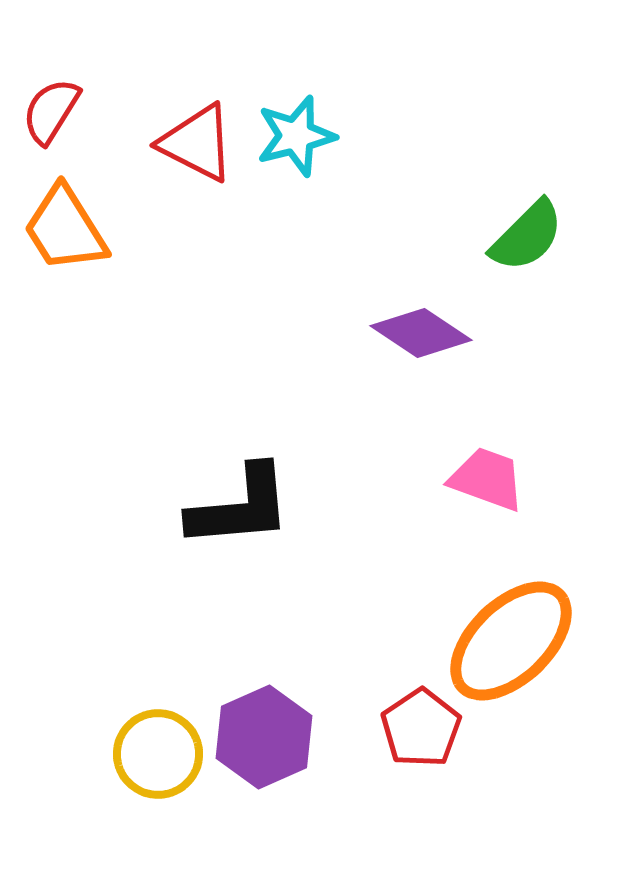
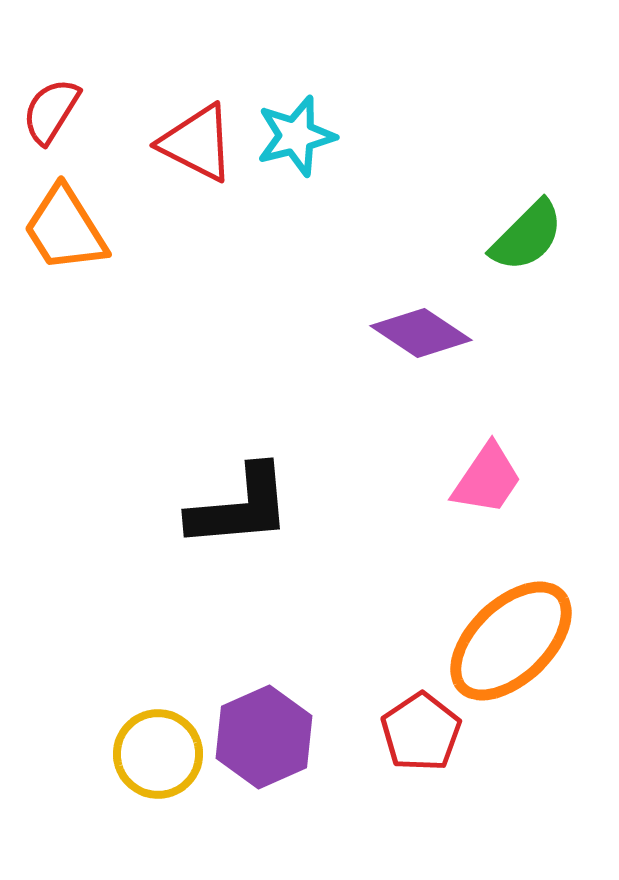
pink trapezoid: rotated 104 degrees clockwise
red pentagon: moved 4 px down
